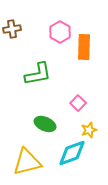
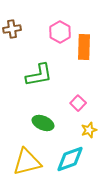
green L-shape: moved 1 px right, 1 px down
green ellipse: moved 2 px left, 1 px up
cyan diamond: moved 2 px left, 6 px down
